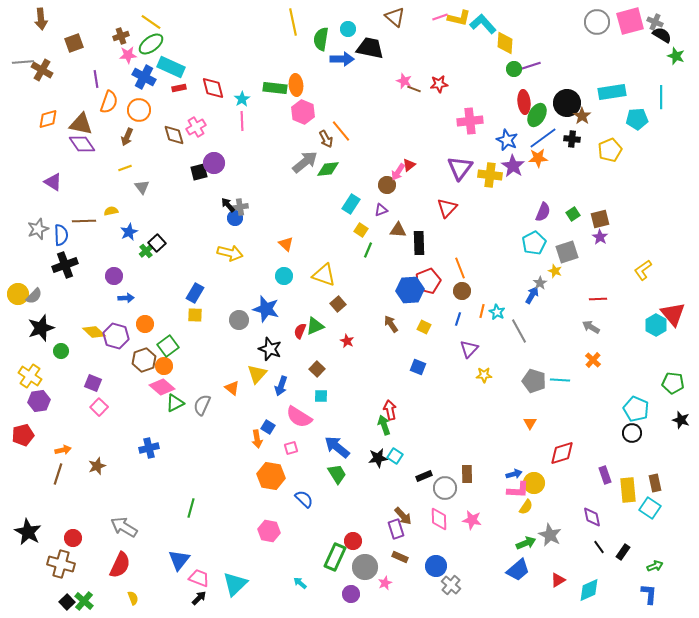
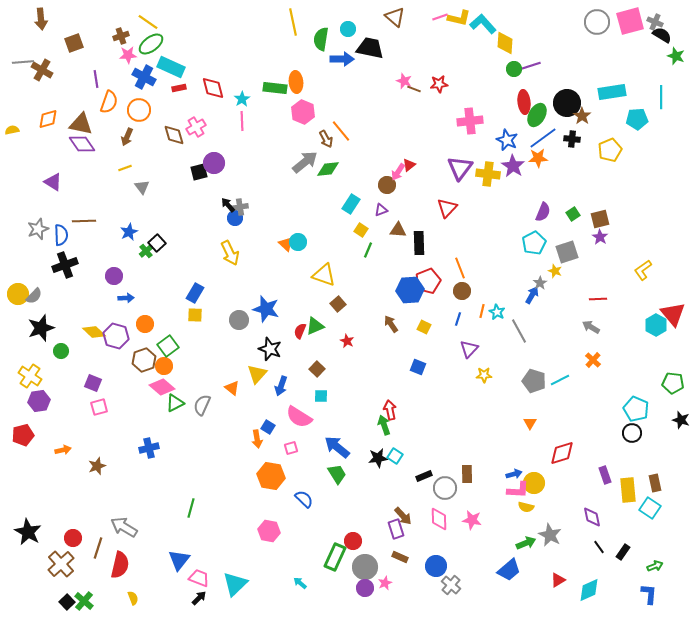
yellow line at (151, 22): moved 3 px left
orange ellipse at (296, 85): moved 3 px up
yellow cross at (490, 175): moved 2 px left, 1 px up
yellow semicircle at (111, 211): moved 99 px left, 81 px up
yellow arrow at (230, 253): rotated 50 degrees clockwise
cyan circle at (284, 276): moved 14 px right, 34 px up
cyan line at (560, 380): rotated 30 degrees counterclockwise
pink square at (99, 407): rotated 30 degrees clockwise
brown line at (58, 474): moved 40 px right, 74 px down
yellow semicircle at (526, 507): rotated 70 degrees clockwise
brown cross at (61, 564): rotated 32 degrees clockwise
red semicircle at (120, 565): rotated 12 degrees counterclockwise
blue trapezoid at (518, 570): moved 9 px left
purple circle at (351, 594): moved 14 px right, 6 px up
